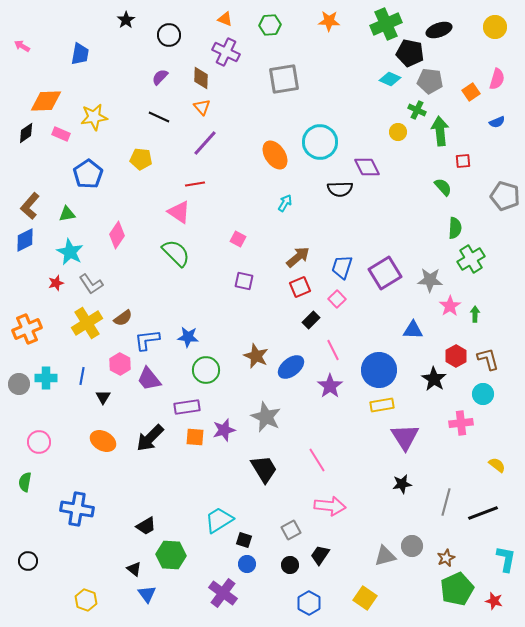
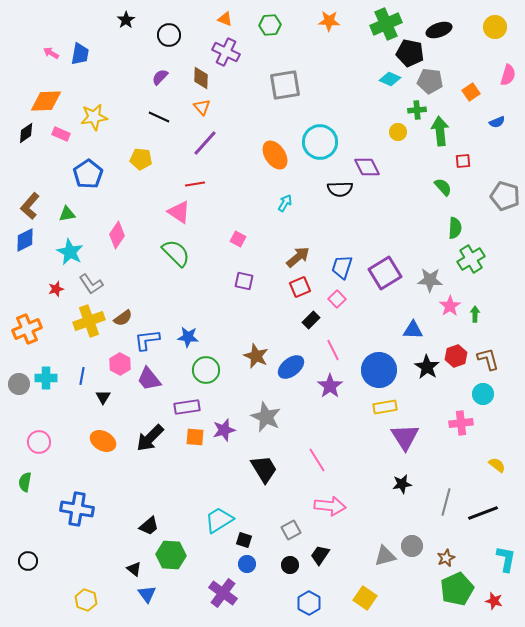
pink arrow at (22, 46): moved 29 px right, 7 px down
gray square at (284, 79): moved 1 px right, 6 px down
pink semicircle at (497, 79): moved 11 px right, 4 px up
green cross at (417, 110): rotated 30 degrees counterclockwise
red star at (56, 283): moved 6 px down
yellow cross at (87, 323): moved 2 px right, 2 px up; rotated 12 degrees clockwise
red hexagon at (456, 356): rotated 10 degrees clockwise
black star at (434, 379): moved 7 px left, 12 px up
yellow rectangle at (382, 405): moved 3 px right, 2 px down
black trapezoid at (146, 526): moved 3 px right; rotated 10 degrees counterclockwise
